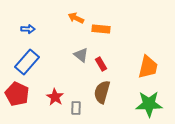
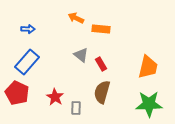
red pentagon: moved 1 px up
